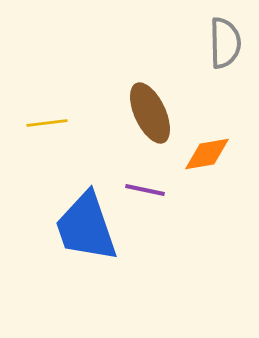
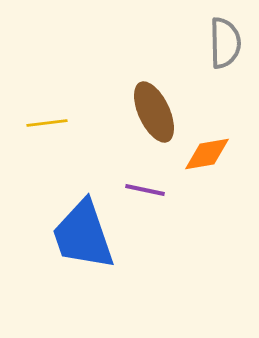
brown ellipse: moved 4 px right, 1 px up
blue trapezoid: moved 3 px left, 8 px down
